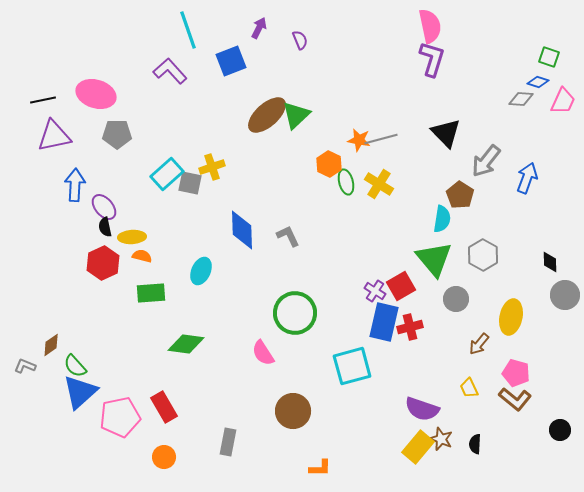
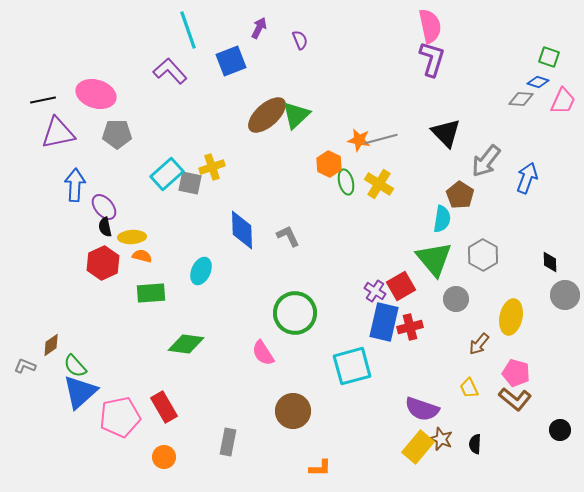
purple triangle at (54, 136): moved 4 px right, 3 px up
